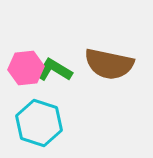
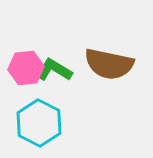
cyan hexagon: rotated 9 degrees clockwise
